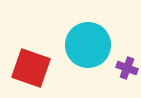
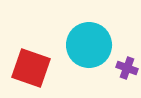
cyan circle: moved 1 px right
